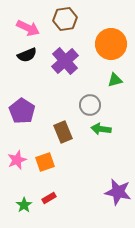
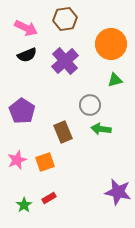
pink arrow: moved 2 px left
